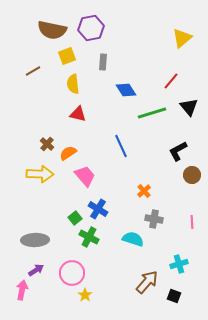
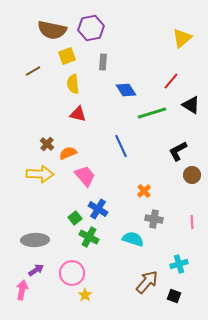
black triangle: moved 2 px right, 2 px up; rotated 18 degrees counterclockwise
orange semicircle: rotated 12 degrees clockwise
